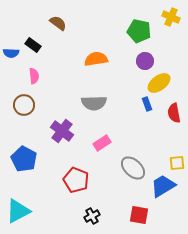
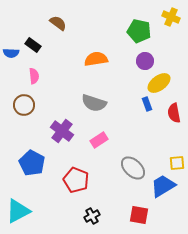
gray semicircle: rotated 20 degrees clockwise
pink rectangle: moved 3 px left, 3 px up
blue pentagon: moved 8 px right, 4 px down
